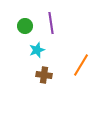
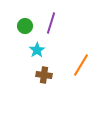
purple line: rotated 25 degrees clockwise
cyan star: rotated 14 degrees counterclockwise
